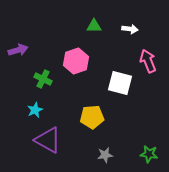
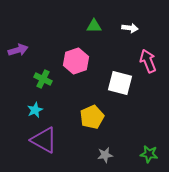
white arrow: moved 1 px up
yellow pentagon: rotated 20 degrees counterclockwise
purple triangle: moved 4 px left
